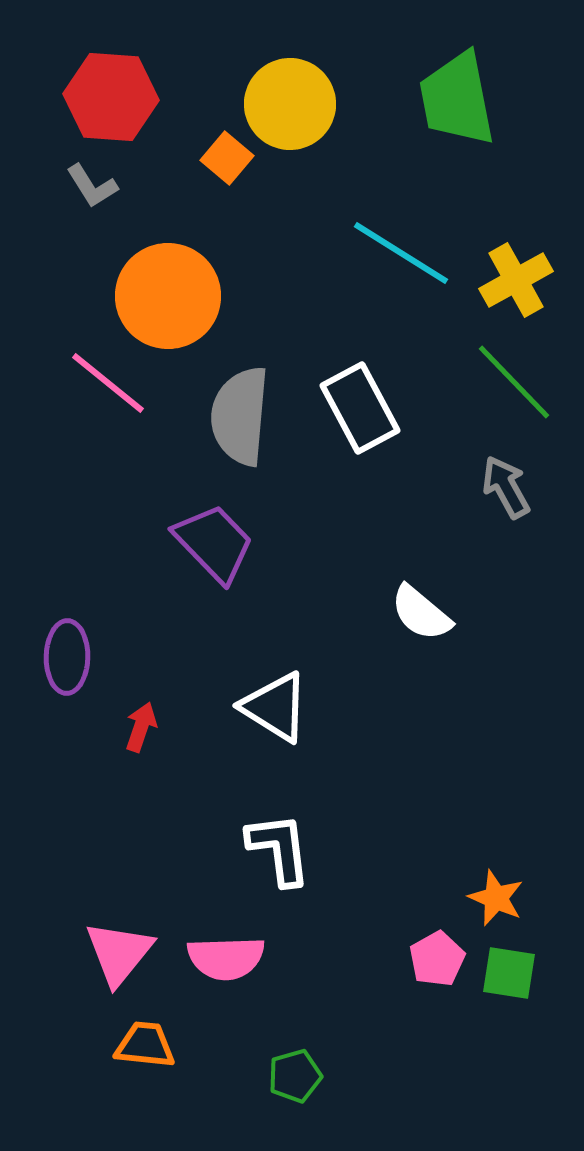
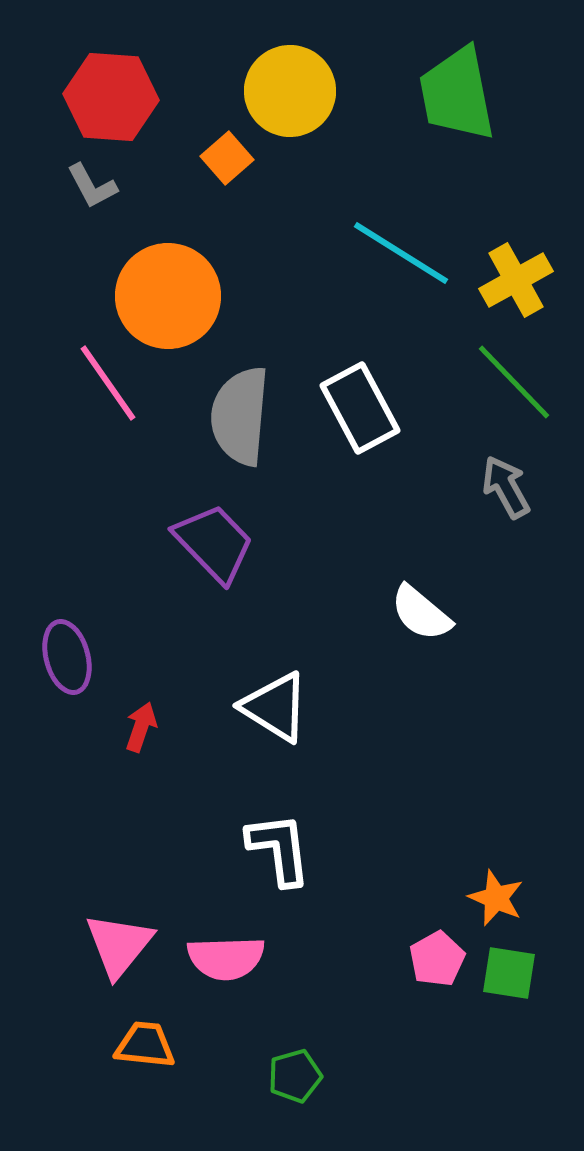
green trapezoid: moved 5 px up
yellow circle: moved 13 px up
orange square: rotated 9 degrees clockwise
gray L-shape: rotated 4 degrees clockwise
pink line: rotated 16 degrees clockwise
purple ellipse: rotated 16 degrees counterclockwise
pink triangle: moved 8 px up
